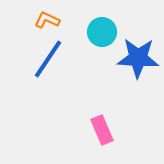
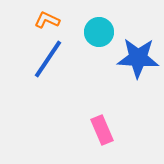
cyan circle: moved 3 px left
